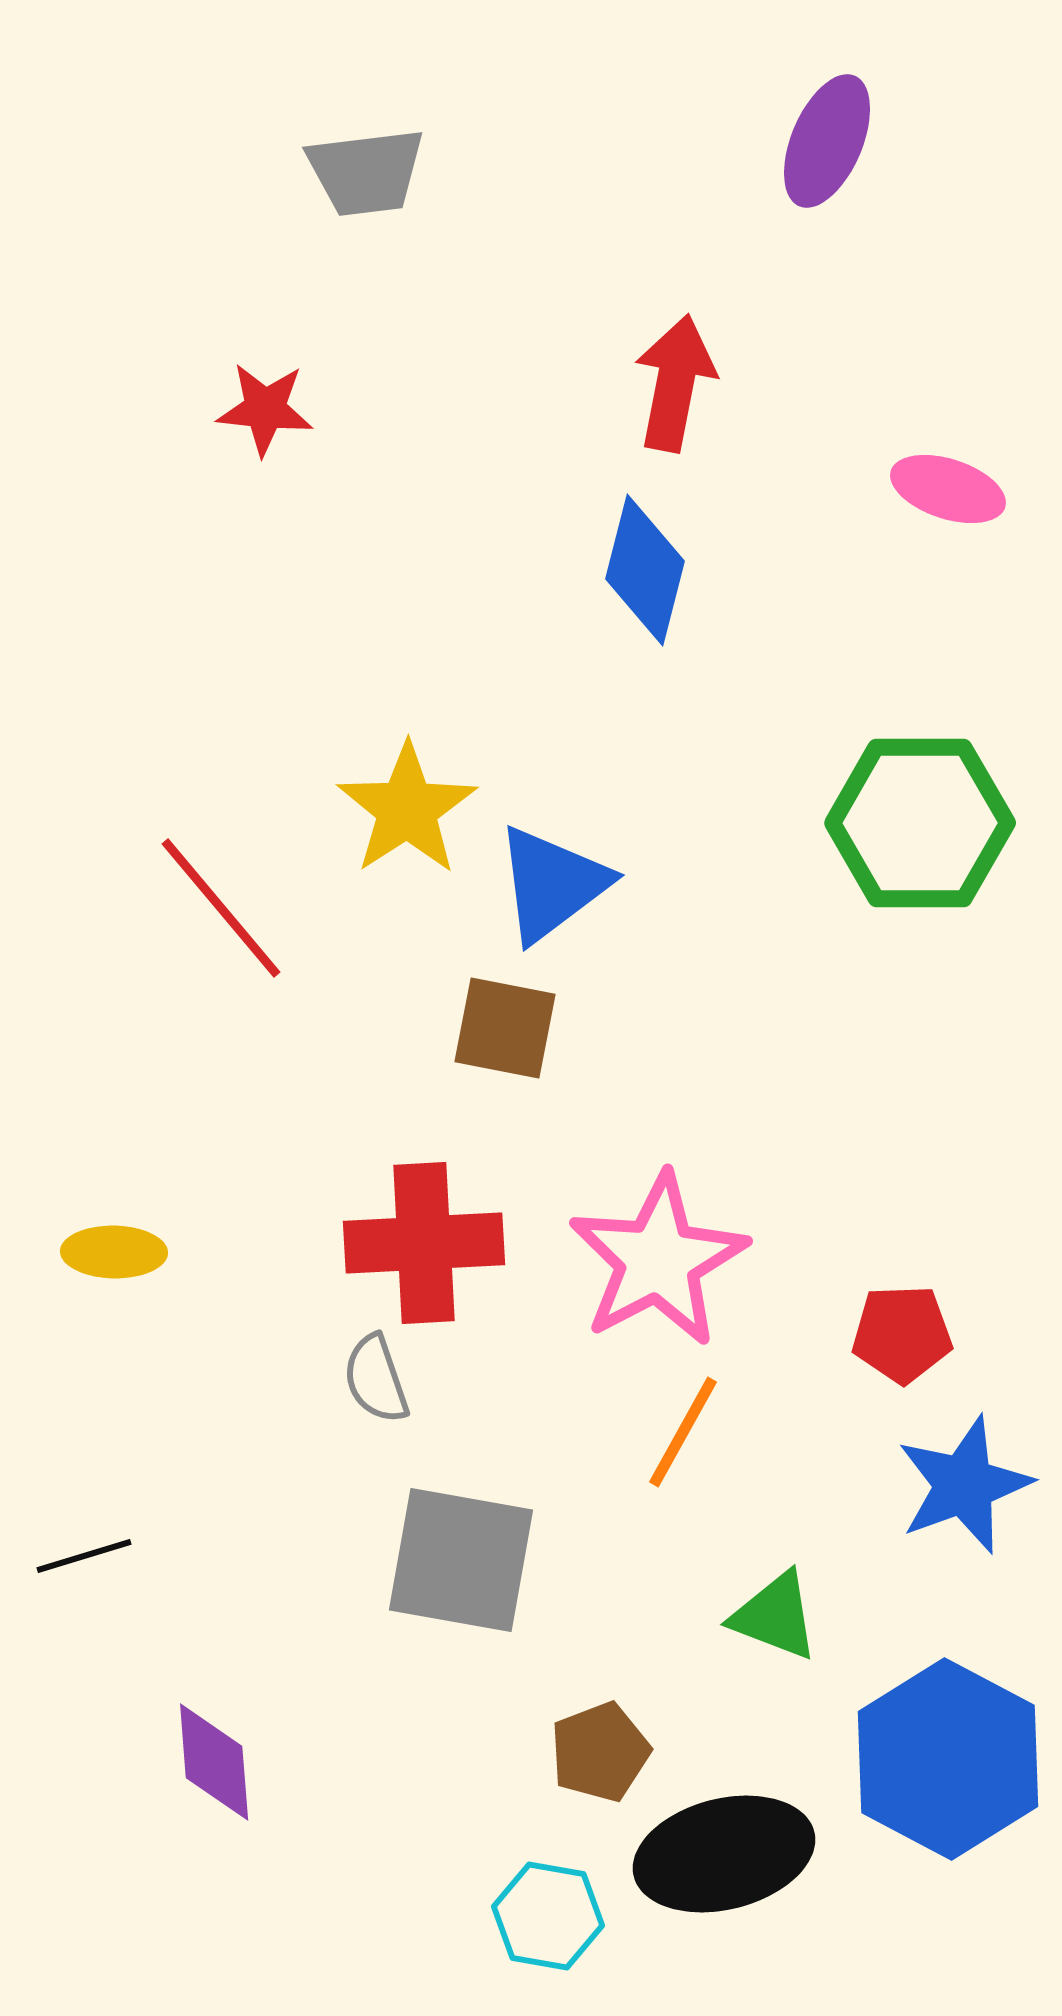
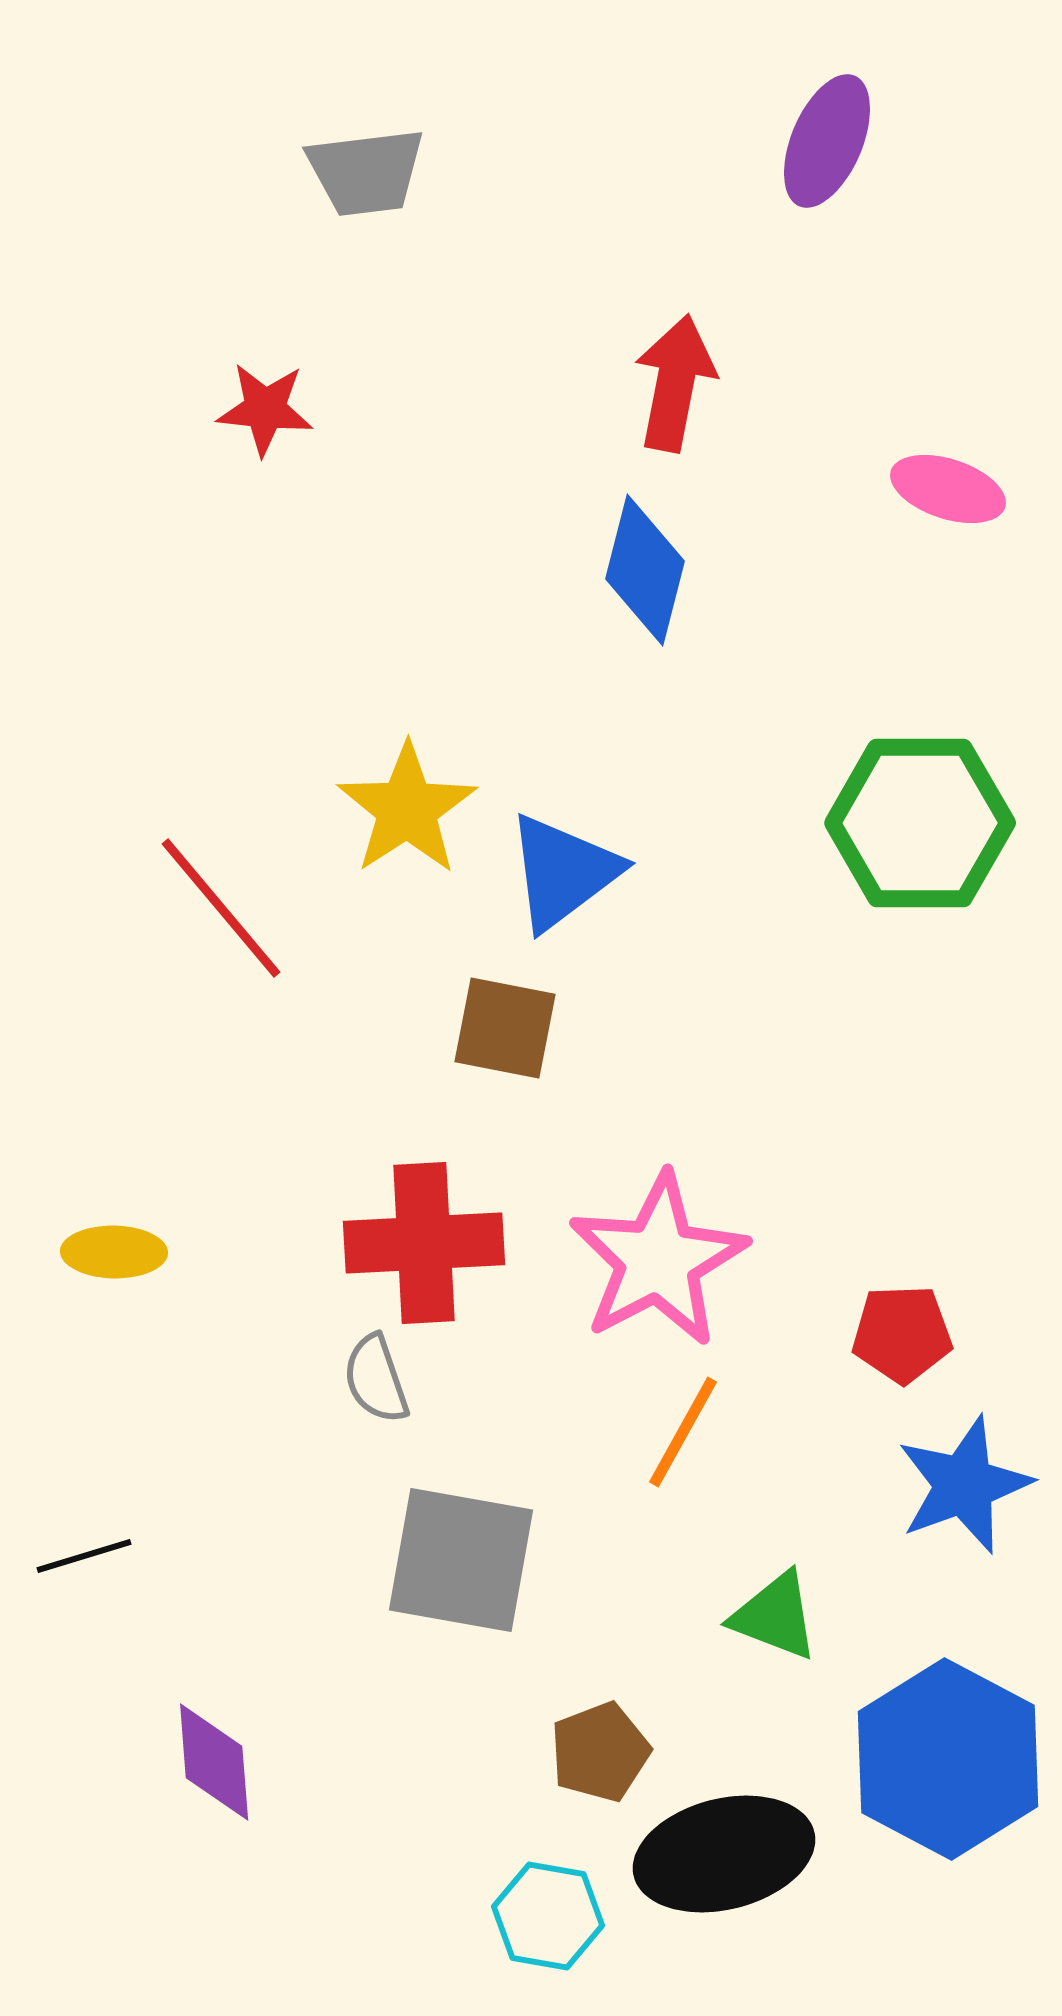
blue triangle: moved 11 px right, 12 px up
